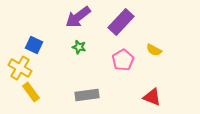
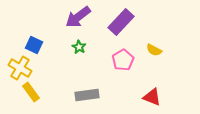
green star: rotated 16 degrees clockwise
